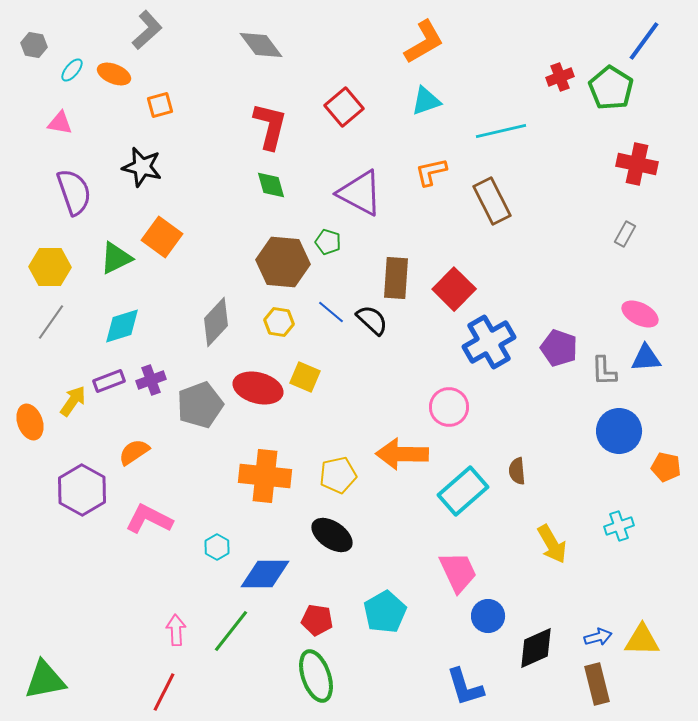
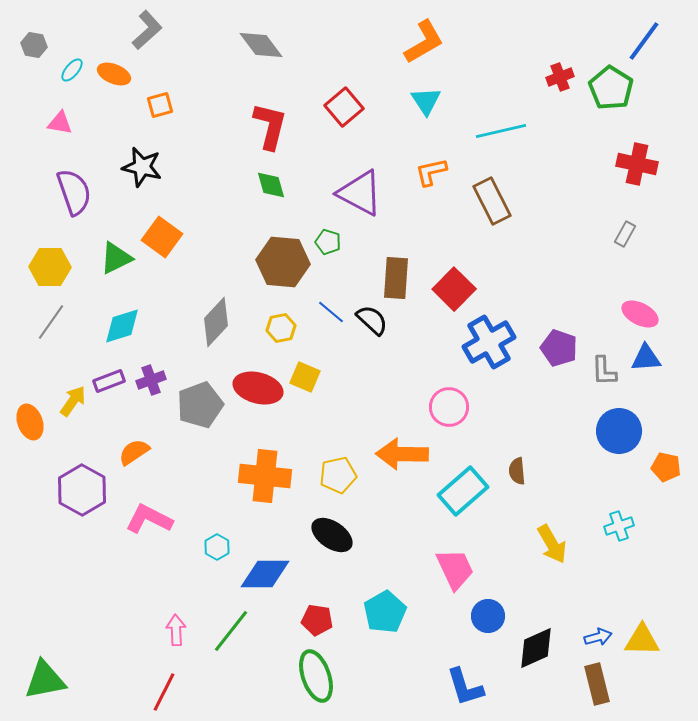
cyan triangle at (426, 101): rotated 44 degrees counterclockwise
yellow hexagon at (279, 322): moved 2 px right, 6 px down; rotated 20 degrees counterclockwise
pink trapezoid at (458, 572): moved 3 px left, 3 px up
